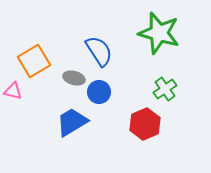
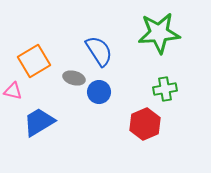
green star: rotated 21 degrees counterclockwise
green cross: rotated 25 degrees clockwise
blue trapezoid: moved 33 px left
